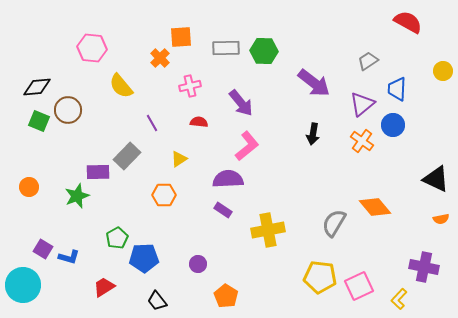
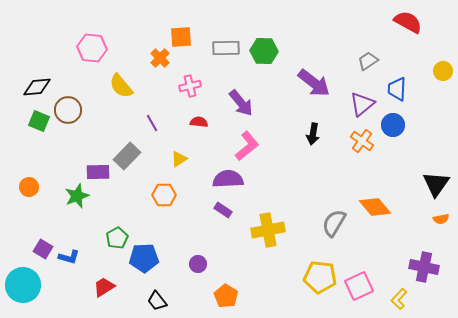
black triangle at (436, 179): moved 5 px down; rotated 40 degrees clockwise
